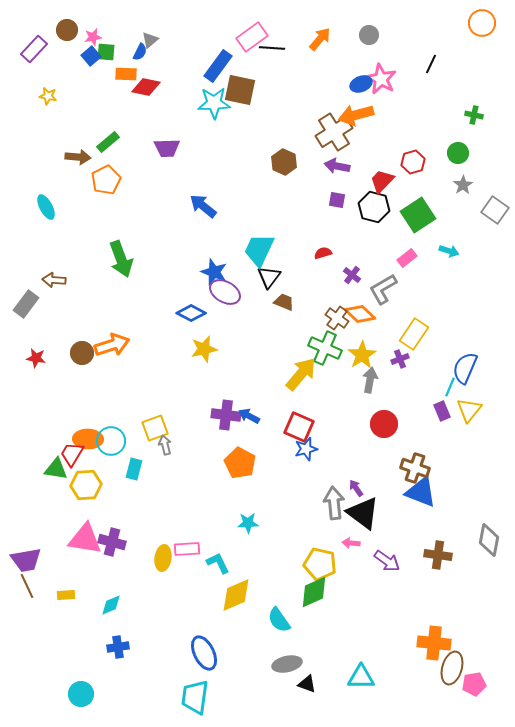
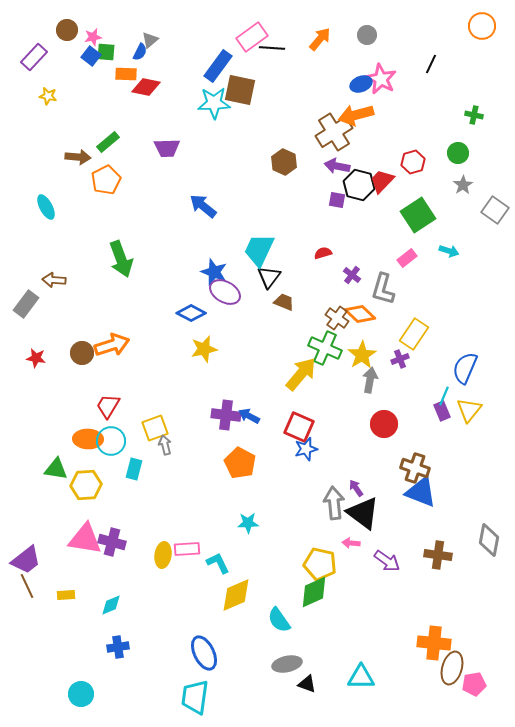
orange circle at (482, 23): moved 3 px down
gray circle at (369, 35): moved 2 px left
purple rectangle at (34, 49): moved 8 px down
blue square at (91, 56): rotated 12 degrees counterclockwise
black hexagon at (374, 207): moved 15 px left, 22 px up
gray L-shape at (383, 289): rotated 44 degrees counterclockwise
cyan line at (450, 387): moved 6 px left, 9 px down
red trapezoid at (72, 454): moved 36 px right, 48 px up
yellow ellipse at (163, 558): moved 3 px up
purple trapezoid at (26, 560): rotated 28 degrees counterclockwise
